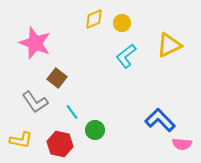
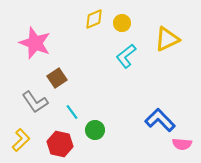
yellow triangle: moved 2 px left, 6 px up
brown square: rotated 18 degrees clockwise
yellow L-shape: rotated 55 degrees counterclockwise
